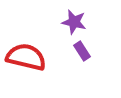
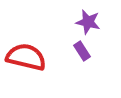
purple star: moved 14 px right
